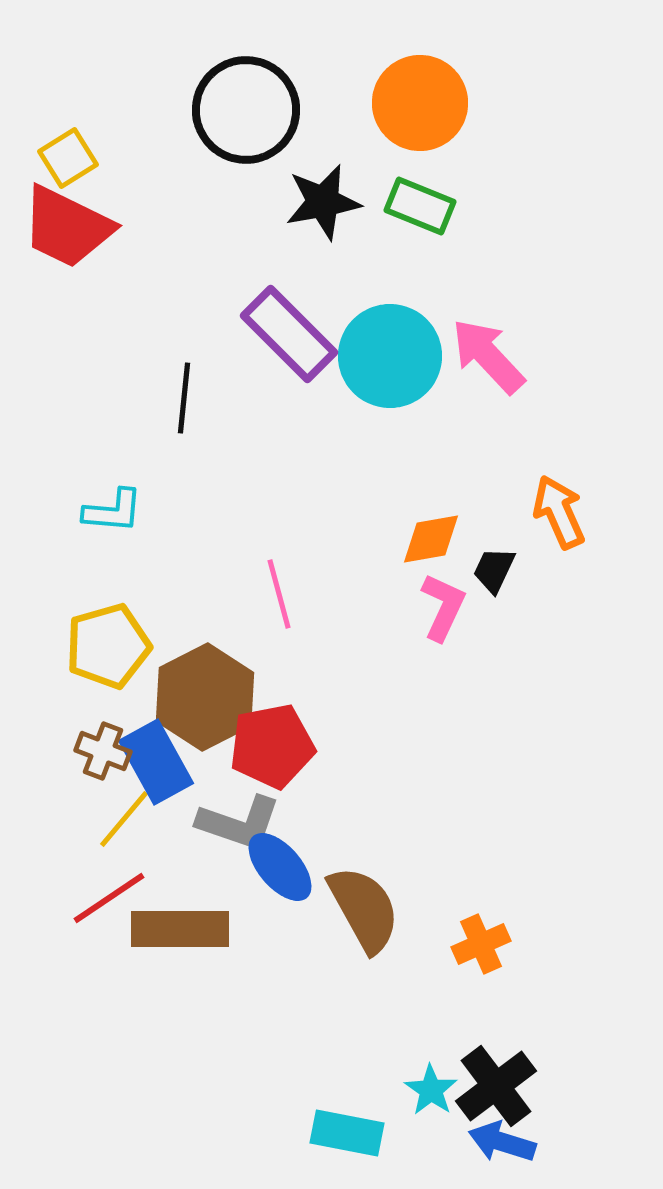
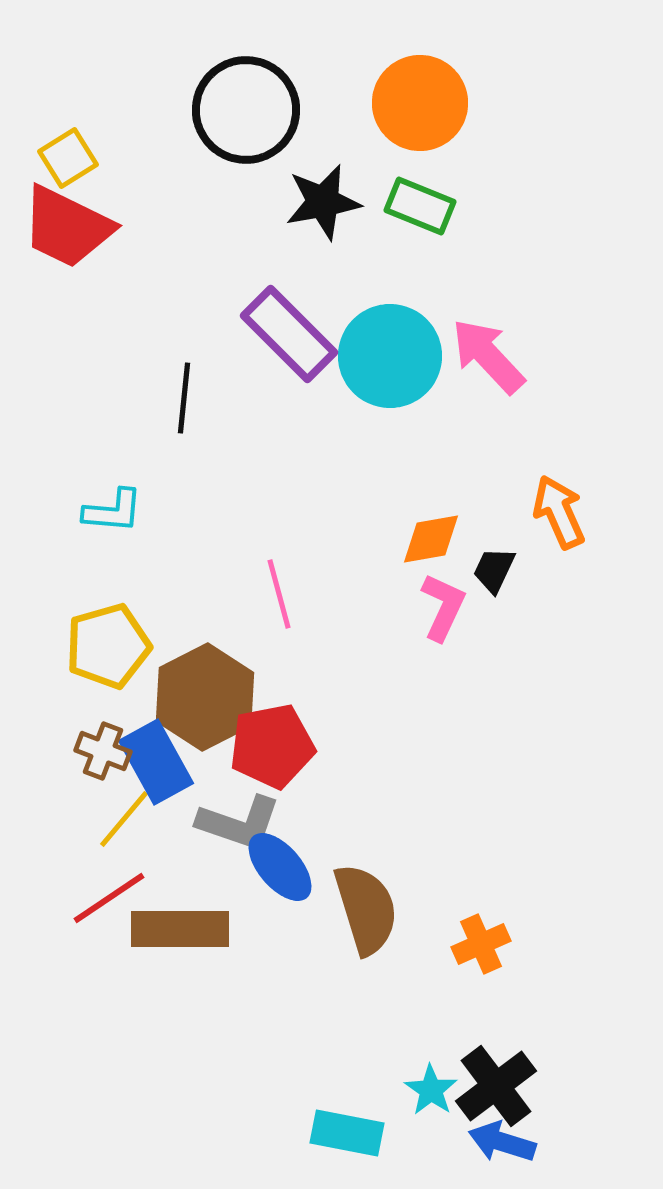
brown semicircle: moved 2 px right; rotated 12 degrees clockwise
